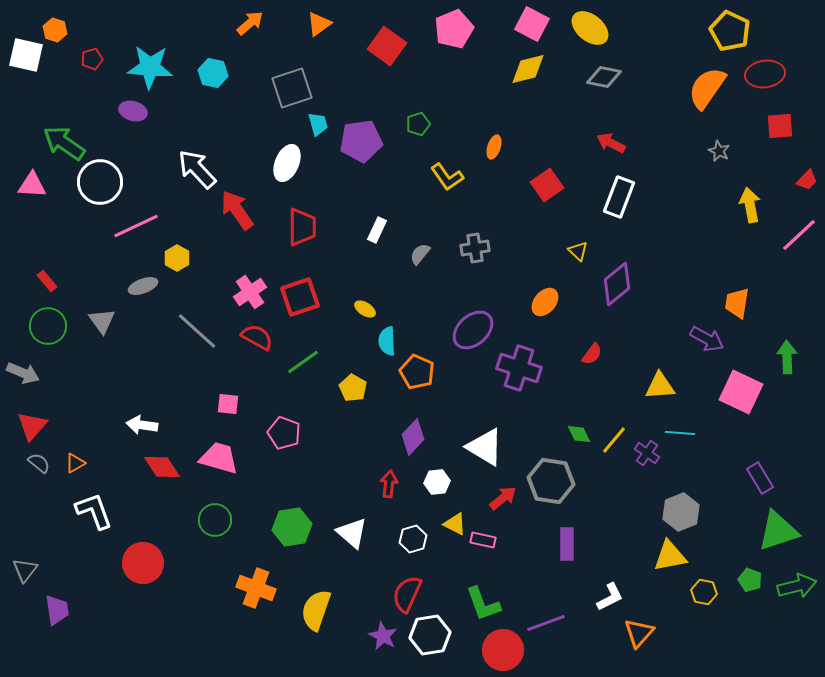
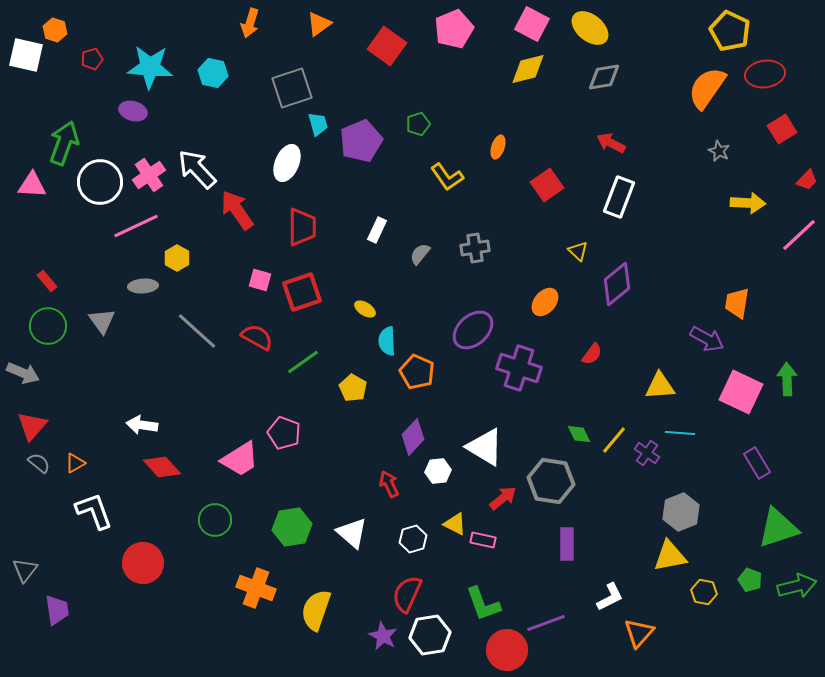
orange arrow at (250, 23): rotated 148 degrees clockwise
gray diamond at (604, 77): rotated 20 degrees counterclockwise
red square at (780, 126): moved 2 px right, 3 px down; rotated 28 degrees counterclockwise
purple pentagon at (361, 141): rotated 15 degrees counterclockwise
green arrow at (64, 143): rotated 75 degrees clockwise
orange ellipse at (494, 147): moved 4 px right
yellow arrow at (750, 205): moved 2 px left, 2 px up; rotated 104 degrees clockwise
gray ellipse at (143, 286): rotated 16 degrees clockwise
pink cross at (250, 292): moved 101 px left, 117 px up
red square at (300, 297): moved 2 px right, 5 px up
green arrow at (787, 357): moved 22 px down
pink square at (228, 404): moved 32 px right, 124 px up; rotated 10 degrees clockwise
pink trapezoid at (219, 458): moved 21 px right, 1 px down; rotated 132 degrees clockwise
red diamond at (162, 467): rotated 9 degrees counterclockwise
purple rectangle at (760, 478): moved 3 px left, 15 px up
white hexagon at (437, 482): moved 1 px right, 11 px up
red arrow at (389, 484): rotated 32 degrees counterclockwise
green triangle at (778, 531): moved 3 px up
red circle at (503, 650): moved 4 px right
